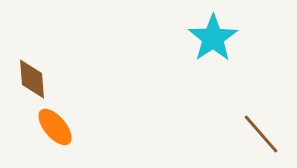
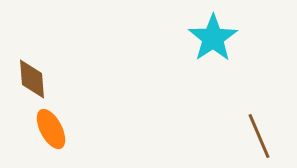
orange ellipse: moved 4 px left, 2 px down; rotated 12 degrees clockwise
brown line: moved 2 px left, 2 px down; rotated 18 degrees clockwise
